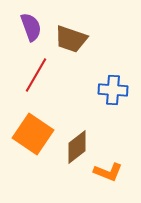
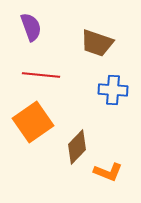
brown trapezoid: moved 26 px right, 4 px down
red line: moved 5 px right; rotated 66 degrees clockwise
orange square: moved 12 px up; rotated 21 degrees clockwise
brown diamond: rotated 8 degrees counterclockwise
